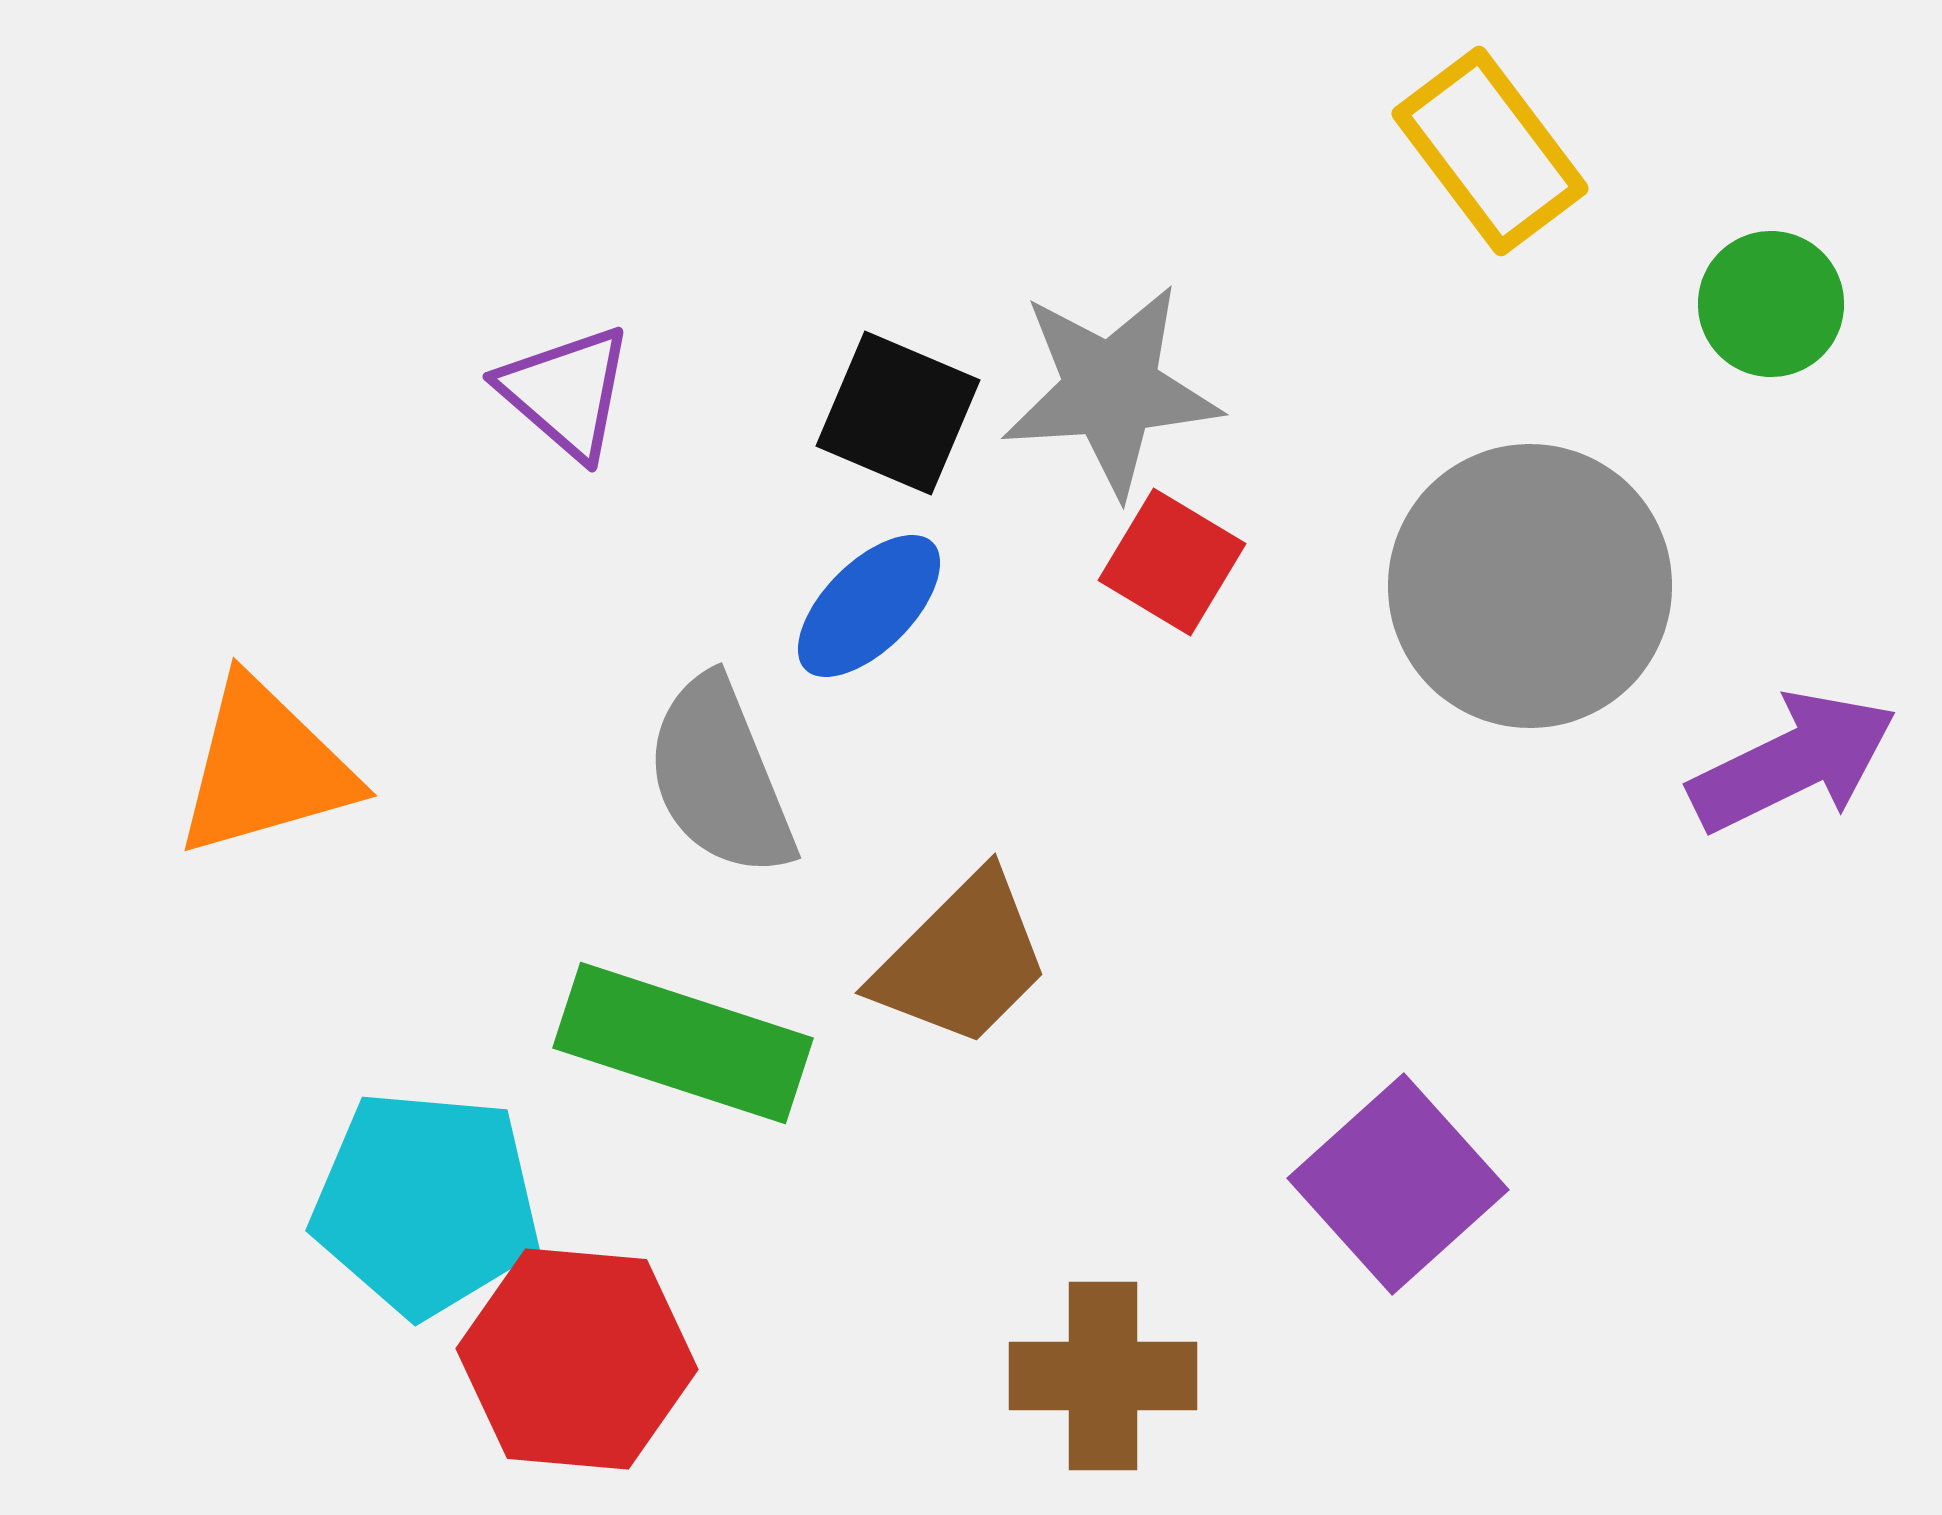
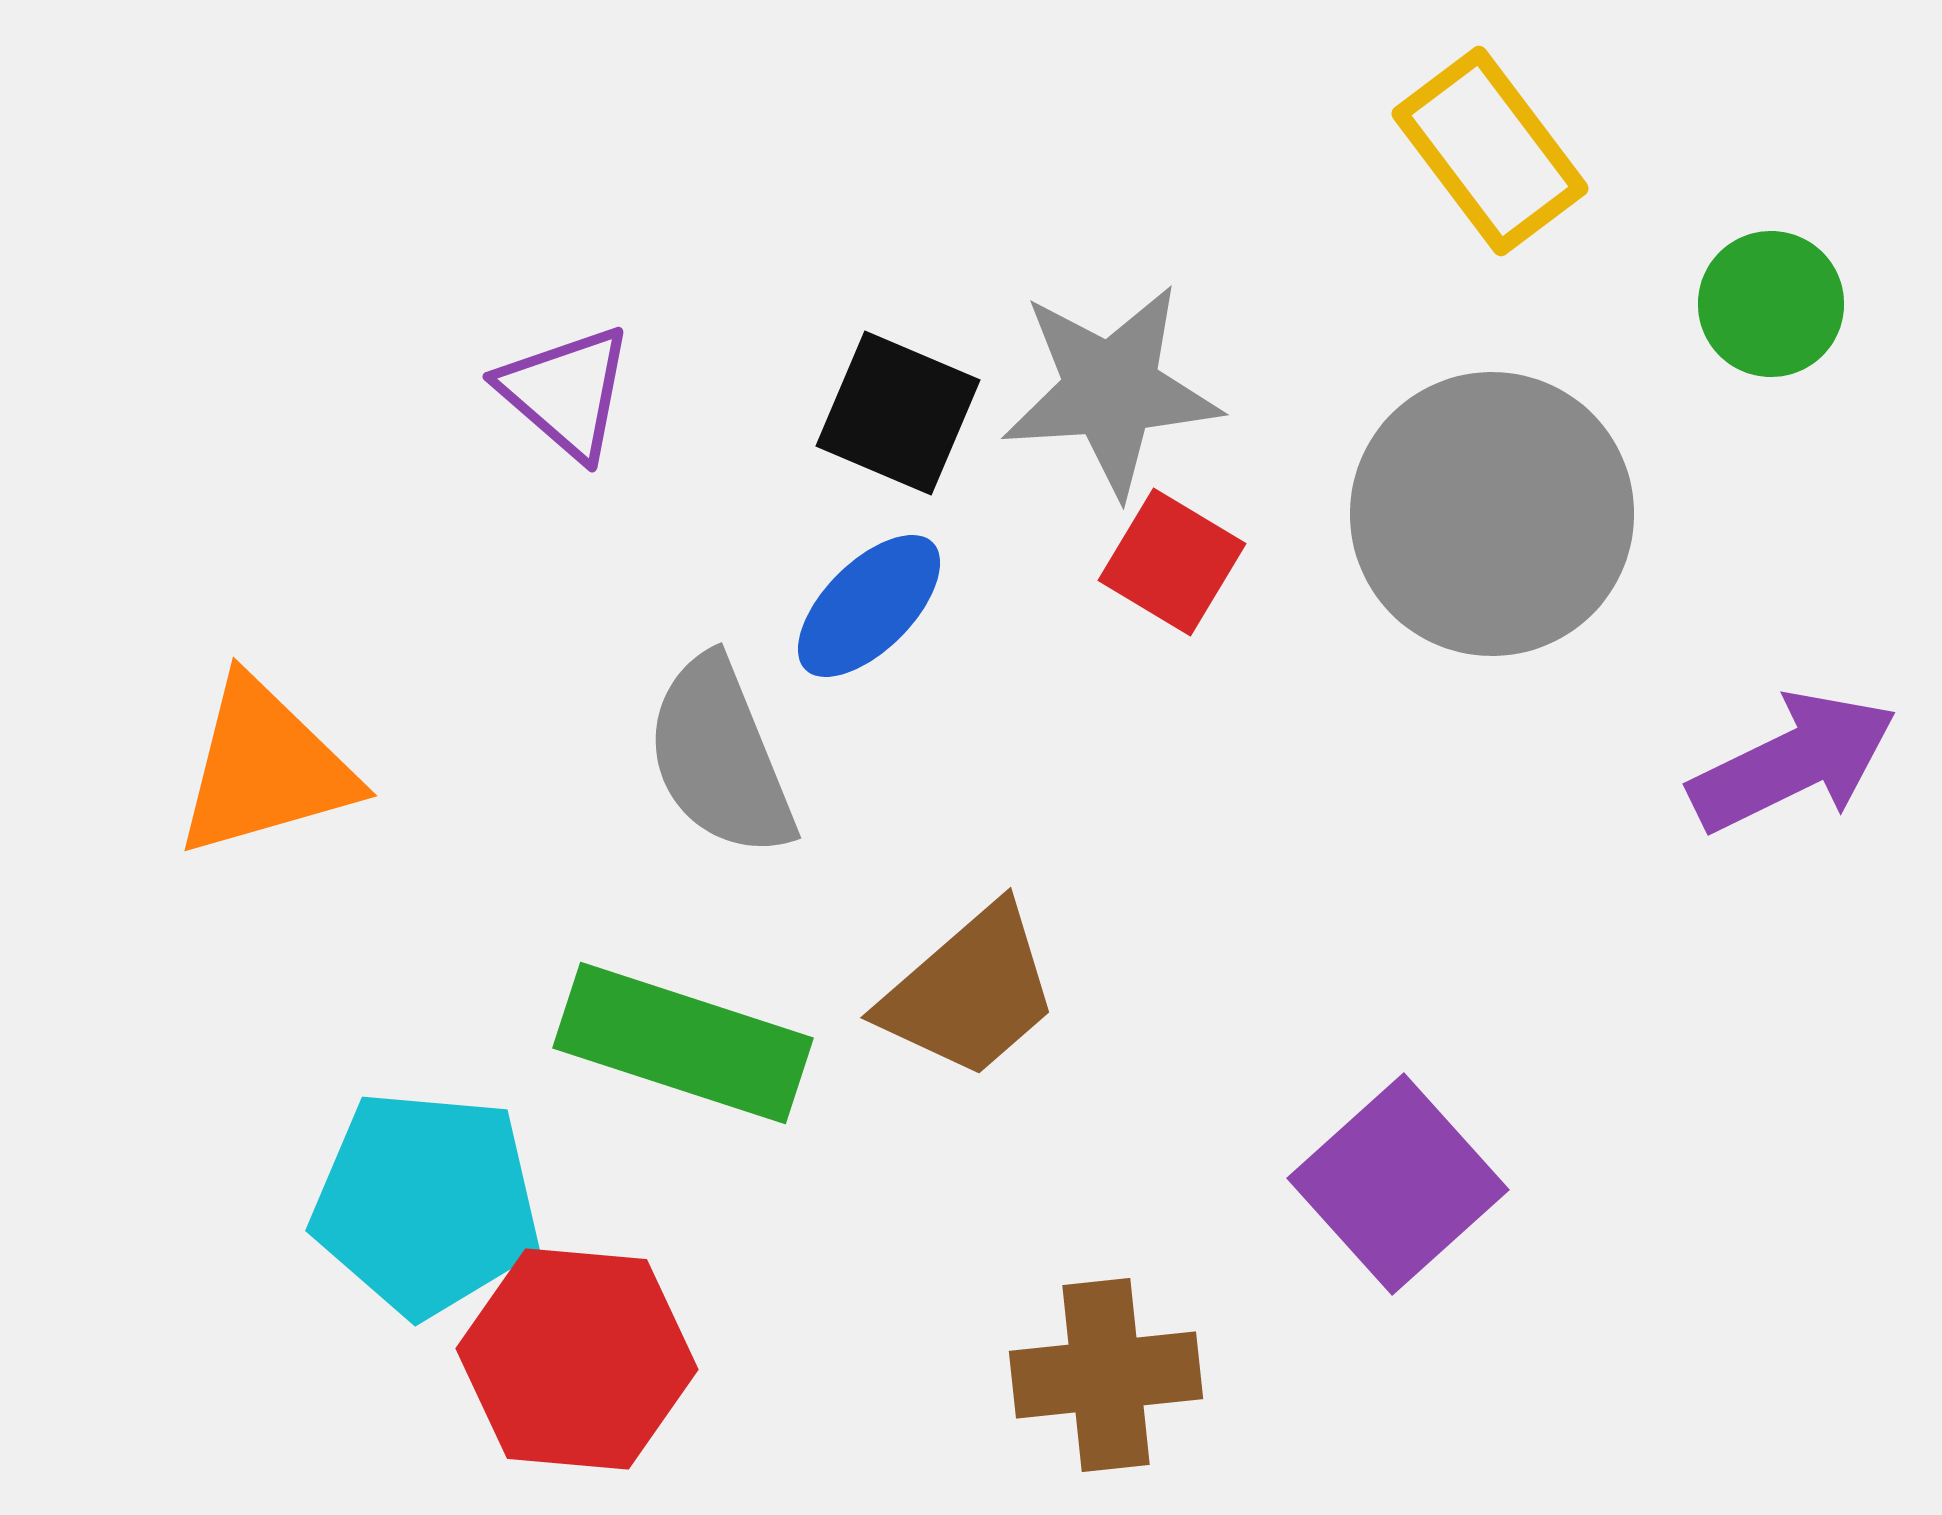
gray circle: moved 38 px left, 72 px up
gray semicircle: moved 20 px up
brown trapezoid: moved 8 px right, 32 px down; rotated 4 degrees clockwise
brown cross: moved 3 px right, 1 px up; rotated 6 degrees counterclockwise
